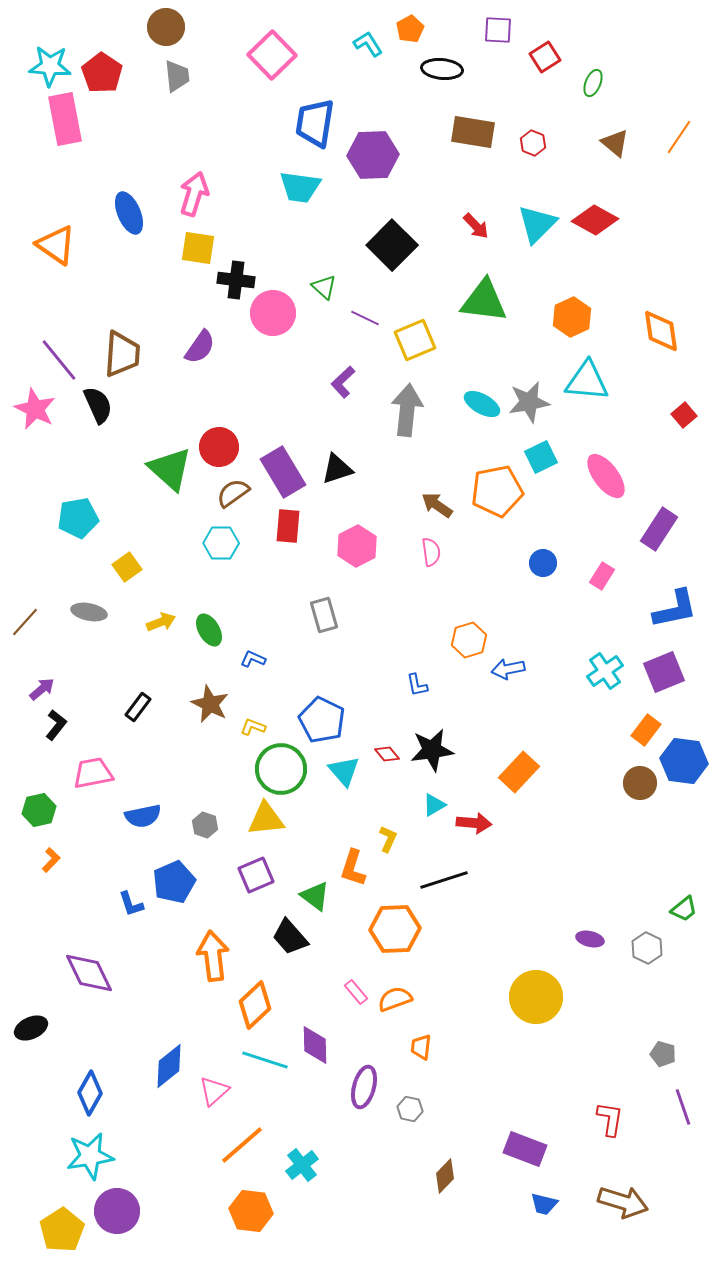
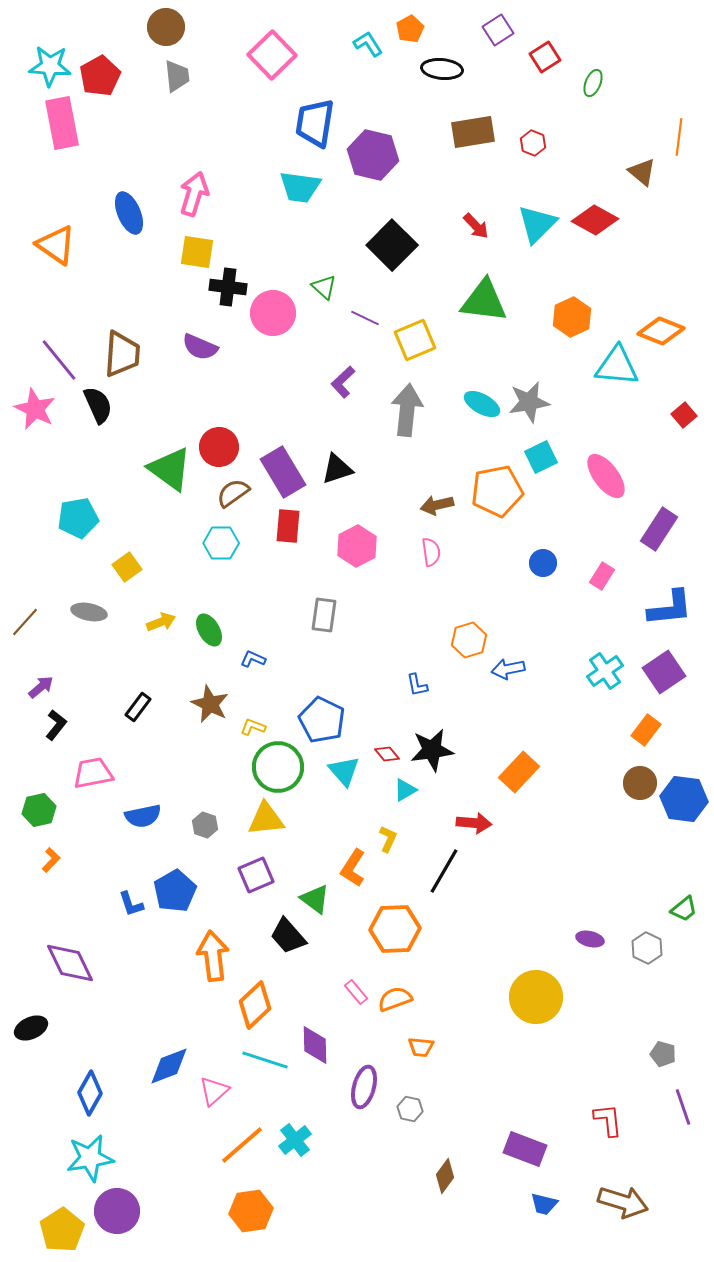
purple square at (498, 30): rotated 36 degrees counterclockwise
red pentagon at (102, 73): moved 2 px left, 3 px down; rotated 9 degrees clockwise
pink rectangle at (65, 119): moved 3 px left, 4 px down
brown rectangle at (473, 132): rotated 18 degrees counterclockwise
orange line at (679, 137): rotated 27 degrees counterclockwise
brown triangle at (615, 143): moved 27 px right, 29 px down
purple hexagon at (373, 155): rotated 15 degrees clockwise
yellow square at (198, 248): moved 1 px left, 4 px down
black cross at (236, 280): moved 8 px left, 7 px down
orange diamond at (661, 331): rotated 60 degrees counterclockwise
purple semicircle at (200, 347): rotated 78 degrees clockwise
cyan triangle at (587, 381): moved 30 px right, 15 px up
green triangle at (170, 469): rotated 6 degrees counterclockwise
brown arrow at (437, 505): rotated 48 degrees counterclockwise
blue L-shape at (675, 609): moved 5 px left, 1 px up; rotated 6 degrees clockwise
gray rectangle at (324, 615): rotated 24 degrees clockwise
purple square at (664, 672): rotated 12 degrees counterclockwise
purple arrow at (42, 689): moved 1 px left, 2 px up
blue hexagon at (684, 761): moved 38 px down
green circle at (281, 769): moved 3 px left, 2 px up
cyan triangle at (434, 805): moved 29 px left, 15 px up
orange L-shape at (353, 868): rotated 15 degrees clockwise
black line at (444, 880): moved 9 px up; rotated 42 degrees counterclockwise
blue pentagon at (174, 882): moved 1 px right, 9 px down; rotated 6 degrees counterclockwise
green triangle at (315, 896): moved 3 px down
black trapezoid at (290, 937): moved 2 px left, 1 px up
purple diamond at (89, 973): moved 19 px left, 10 px up
orange trapezoid at (421, 1047): rotated 92 degrees counterclockwise
blue diamond at (169, 1066): rotated 18 degrees clockwise
red L-shape at (610, 1119): moved 2 px left, 1 px down; rotated 15 degrees counterclockwise
cyan star at (90, 1156): moved 2 px down
cyan cross at (302, 1165): moved 7 px left, 25 px up
brown diamond at (445, 1176): rotated 8 degrees counterclockwise
orange hexagon at (251, 1211): rotated 15 degrees counterclockwise
